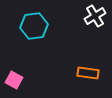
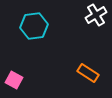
white cross: moved 1 px right, 1 px up
orange rectangle: rotated 25 degrees clockwise
